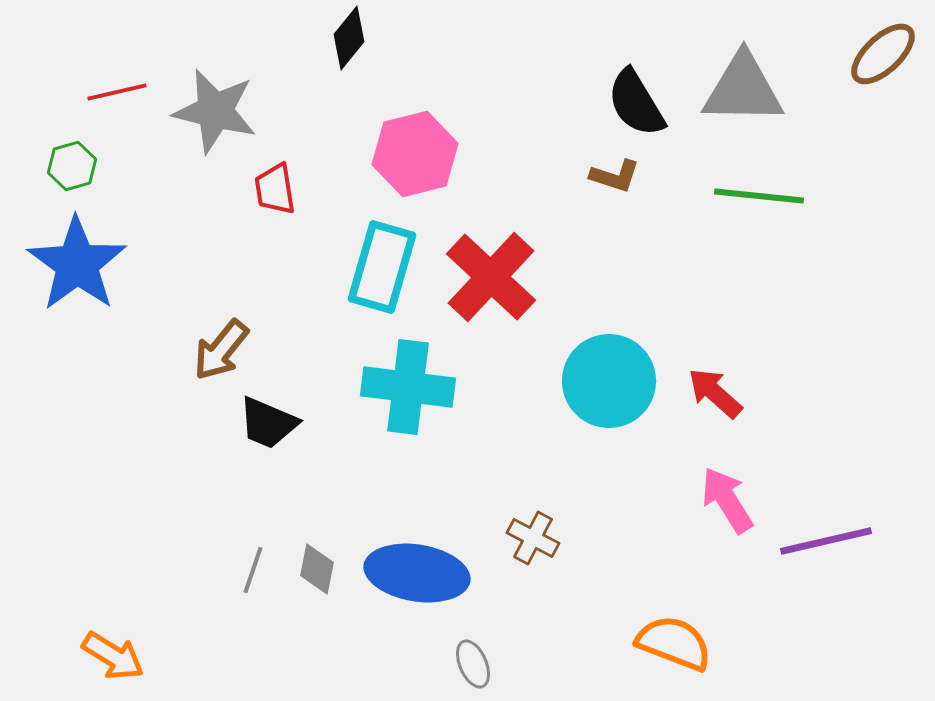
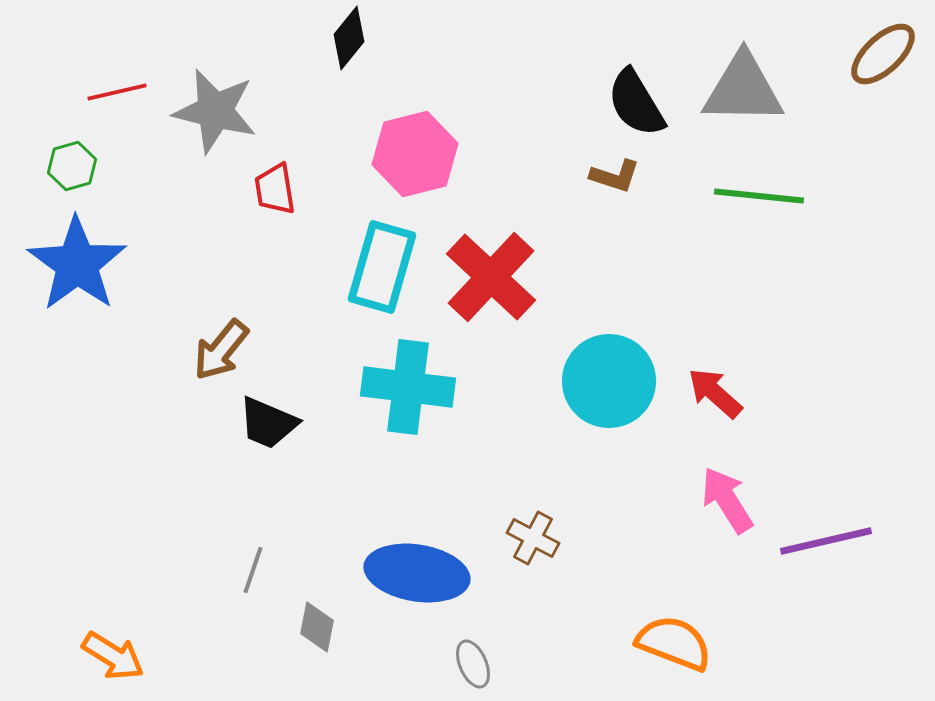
gray diamond: moved 58 px down
